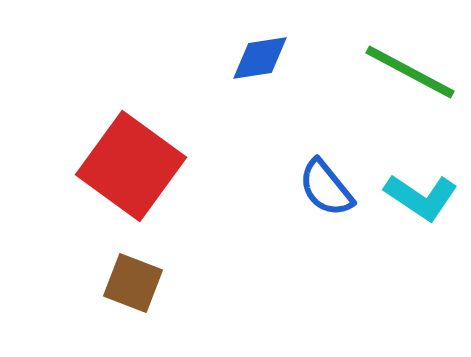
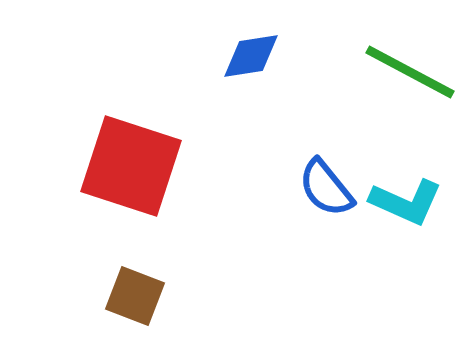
blue diamond: moved 9 px left, 2 px up
red square: rotated 18 degrees counterclockwise
cyan L-shape: moved 15 px left, 5 px down; rotated 10 degrees counterclockwise
brown square: moved 2 px right, 13 px down
